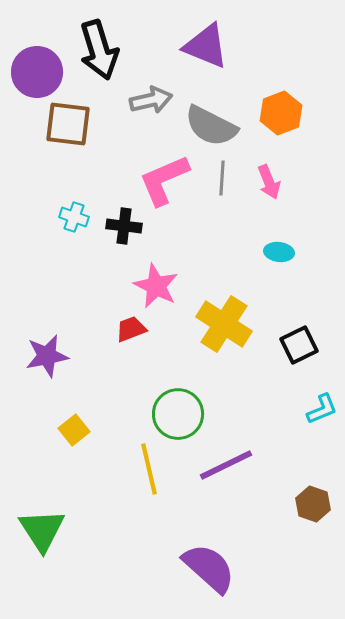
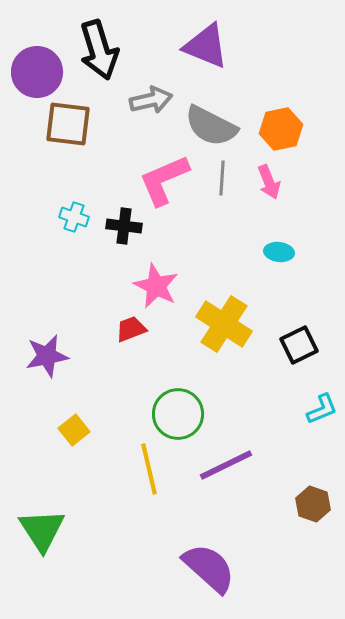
orange hexagon: moved 16 px down; rotated 9 degrees clockwise
